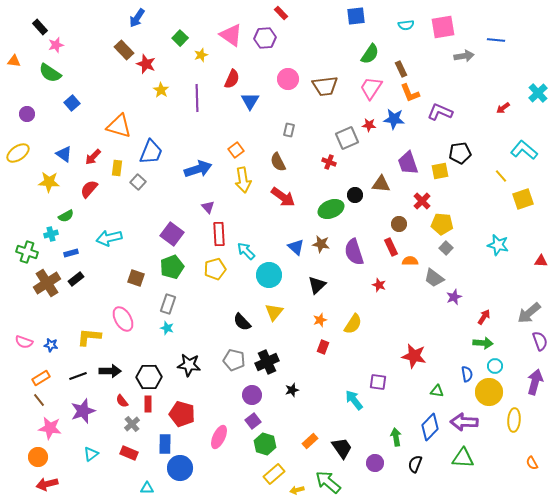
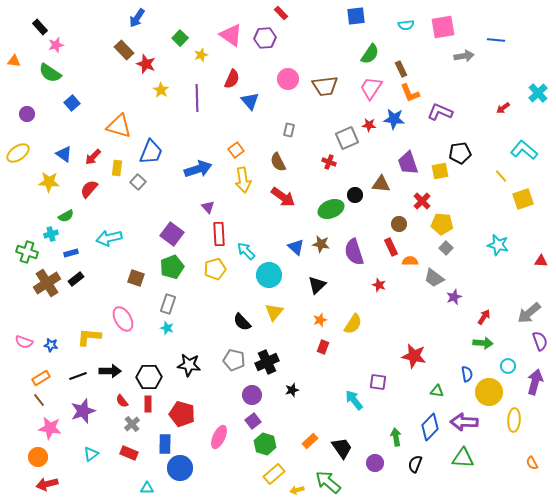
blue triangle at (250, 101): rotated 12 degrees counterclockwise
cyan circle at (495, 366): moved 13 px right
